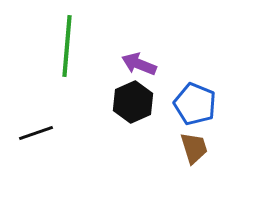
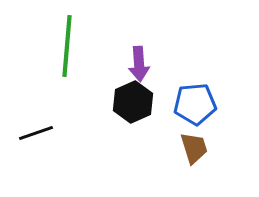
purple arrow: rotated 116 degrees counterclockwise
blue pentagon: rotated 27 degrees counterclockwise
